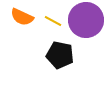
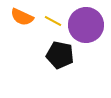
purple circle: moved 5 px down
